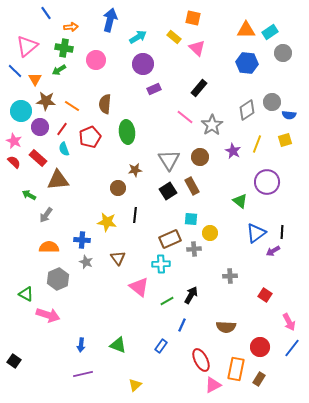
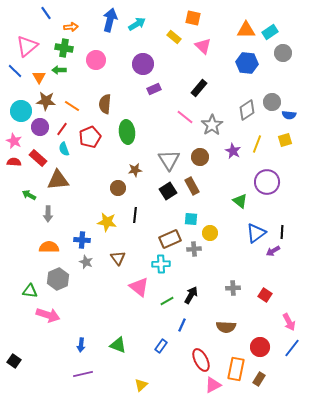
cyan arrow at (138, 37): moved 1 px left, 13 px up
pink triangle at (197, 48): moved 6 px right, 2 px up
green arrow at (59, 70): rotated 32 degrees clockwise
orange triangle at (35, 79): moved 4 px right, 2 px up
red semicircle at (14, 162): rotated 40 degrees counterclockwise
gray arrow at (46, 215): moved 2 px right, 1 px up; rotated 35 degrees counterclockwise
gray cross at (230, 276): moved 3 px right, 12 px down
green triangle at (26, 294): moved 4 px right, 3 px up; rotated 21 degrees counterclockwise
yellow triangle at (135, 385): moved 6 px right
